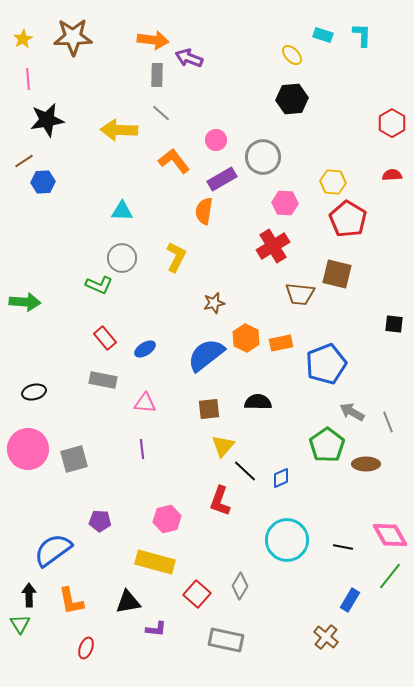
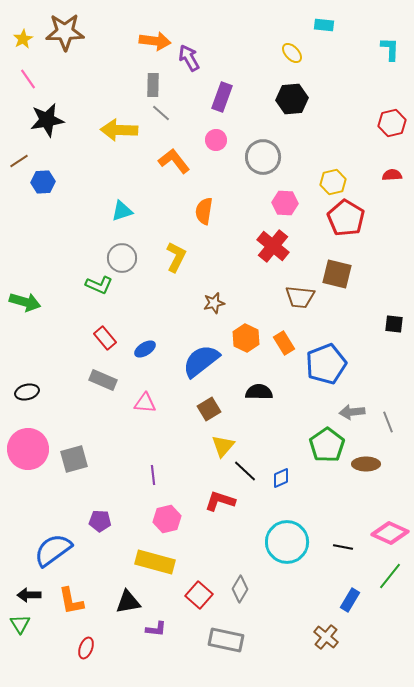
cyan rectangle at (323, 35): moved 1 px right, 10 px up; rotated 12 degrees counterclockwise
cyan L-shape at (362, 35): moved 28 px right, 14 px down
brown star at (73, 37): moved 8 px left, 5 px up
orange arrow at (153, 40): moved 2 px right, 1 px down
yellow ellipse at (292, 55): moved 2 px up
purple arrow at (189, 58): rotated 40 degrees clockwise
gray rectangle at (157, 75): moved 4 px left, 10 px down
pink line at (28, 79): rotated 30 degrees counterclockwise
red hexagon at (392, 123): rotated 16 degrees clockwise
brown line at (24, 161): moved 5 px left
purple rectangle at (222, 179): moved 82 px up; rotated 40 degrees counterclockwise
yellow hexagon at (333, 182): rotated 20 degrees counterclockwise
cyan triangle at (122, 211): rotated 20 degrees counterclockwise
red pentagon at (348, 219): moved 2 px left, 1 px up
red cross at (273, 246): rotated 20 degrees counterclockwise
brown trapezoid at (300, 294): moved 3 px down
green arrow at (25, 302): rotated 12 degrees clockwise
orange rectangle at (281, 343): moved 3 px right; rotated 70 degrees clockwise
blue semicircle at (206, 355): moved 5 px left, 6 px down
gray rectangle at (103, 380): rotated 12 degrees clockwise
black ellipse at (34, 392): moved 7 px left
black semicircle at (258, 402): moved 1 px right, 10 px up
brown square at (209, 409): rotated 25 degrees counterclockwise
gray arrow at (352, 412): rotated 35 degrees counterclockwise
purple line at (142, 449): moved 11 px right, 26 px down
red L-shape at (220, 501): rotated 88 degrees clockwise
pink diamond at (390, 535): moved 2 px up; rotated 36 degrees counterclockwise
cyan circle at (287, 540): moved 2 px down
gray diamond at (240, 586): moved 3 px down
red square at (197, 594): moved 2 px right, 1 px down
black arrow at (29, 595): rotated 90 degrees counterclockwise
